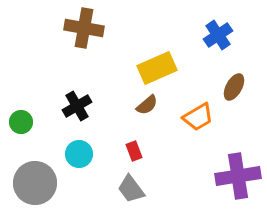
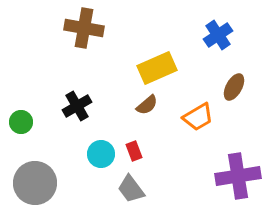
cyan circle: moved 22 px right
